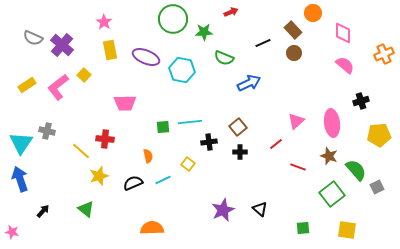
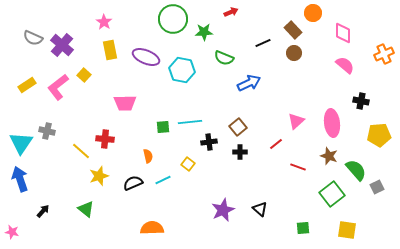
black cross at (361, 101): rotated 28 degrees clockwise
